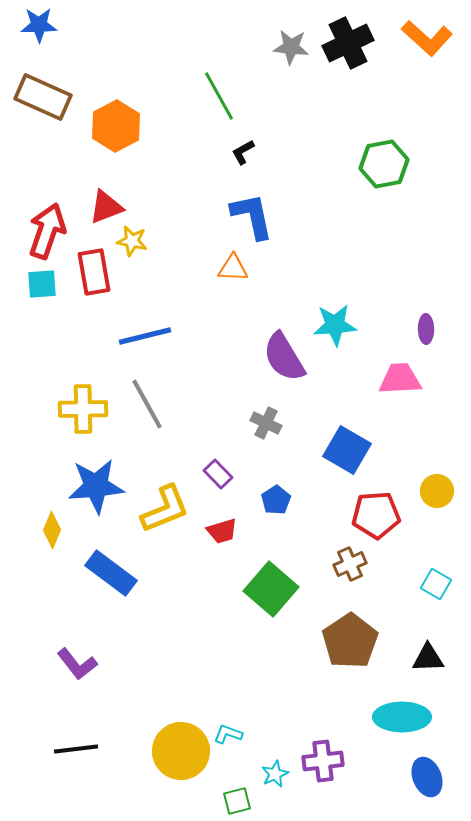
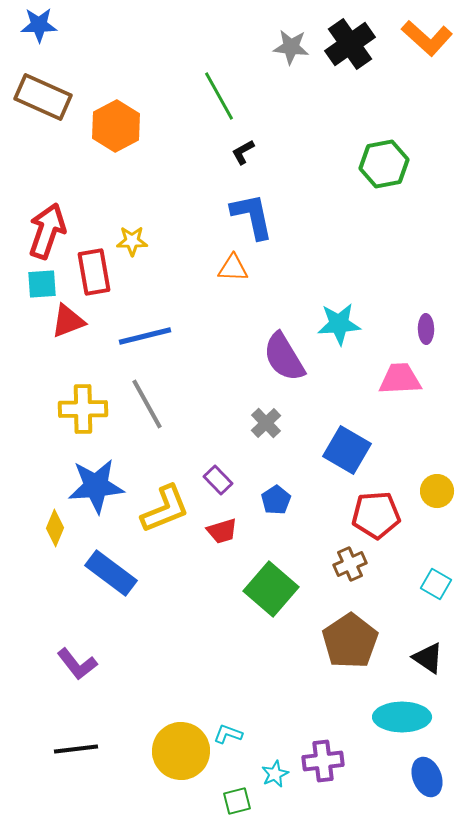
black cross at (348, 43): moved 2 px right, 1 px down; rotated 9 degrees counterclockwise
red triangle at (106, 207): moved 38 px left, 114 px down
yellow star at (132, 241): rotated 12 degrees counterclockwise
cyan star at (335, 325): moved 4 px right, 1 px up
gray cross at (266, 423): rotated 20 degrees clockwise
purple rectangle at (218, 474): moved 6 px down
yellow diamond at (52, 530): moved 3 px right, 2 px up
black triangle at (428, 658): rotated 36 degrees clockwise
